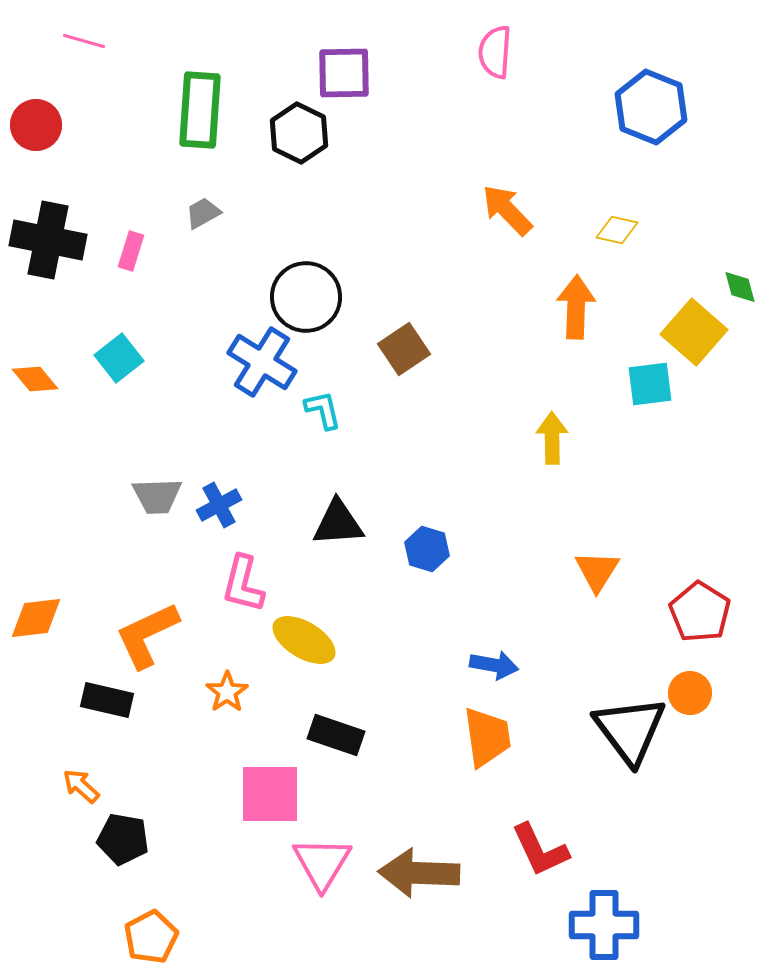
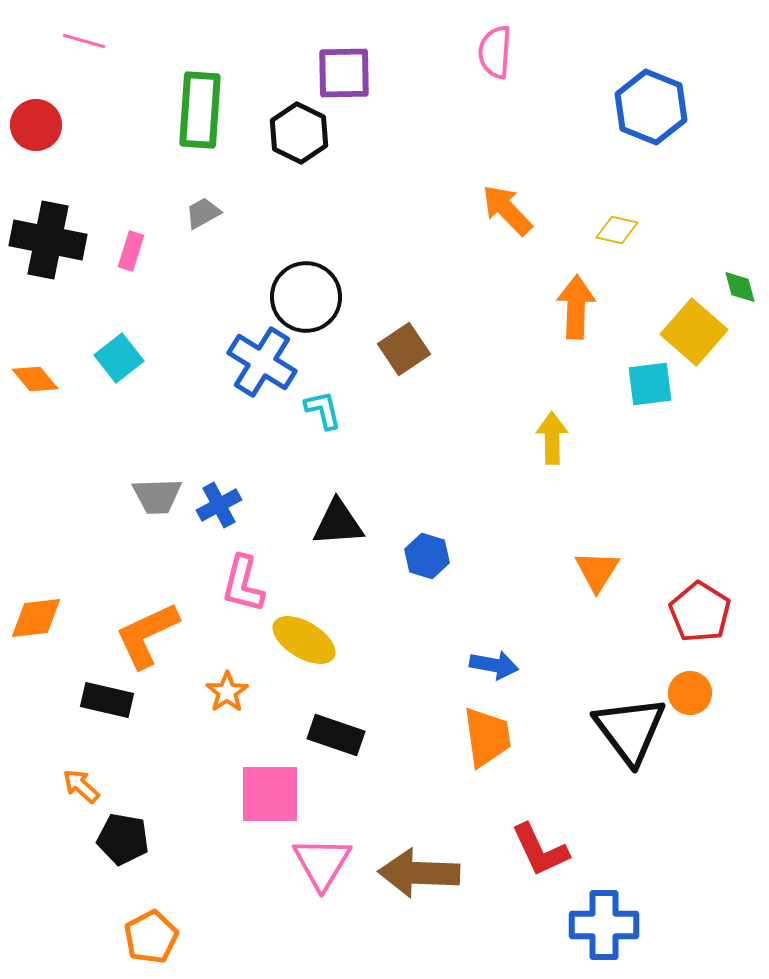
blue hexagon at (427, 549): moved 7 px down
